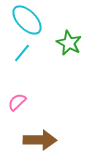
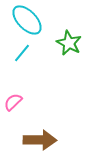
pink semicircle: moved 4 px left
